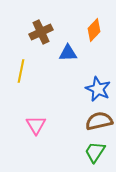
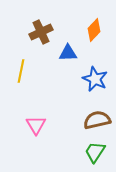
blue star: moved 3 px left, 10 px up
brown semicircle: moved 2 px left, 1 px up
